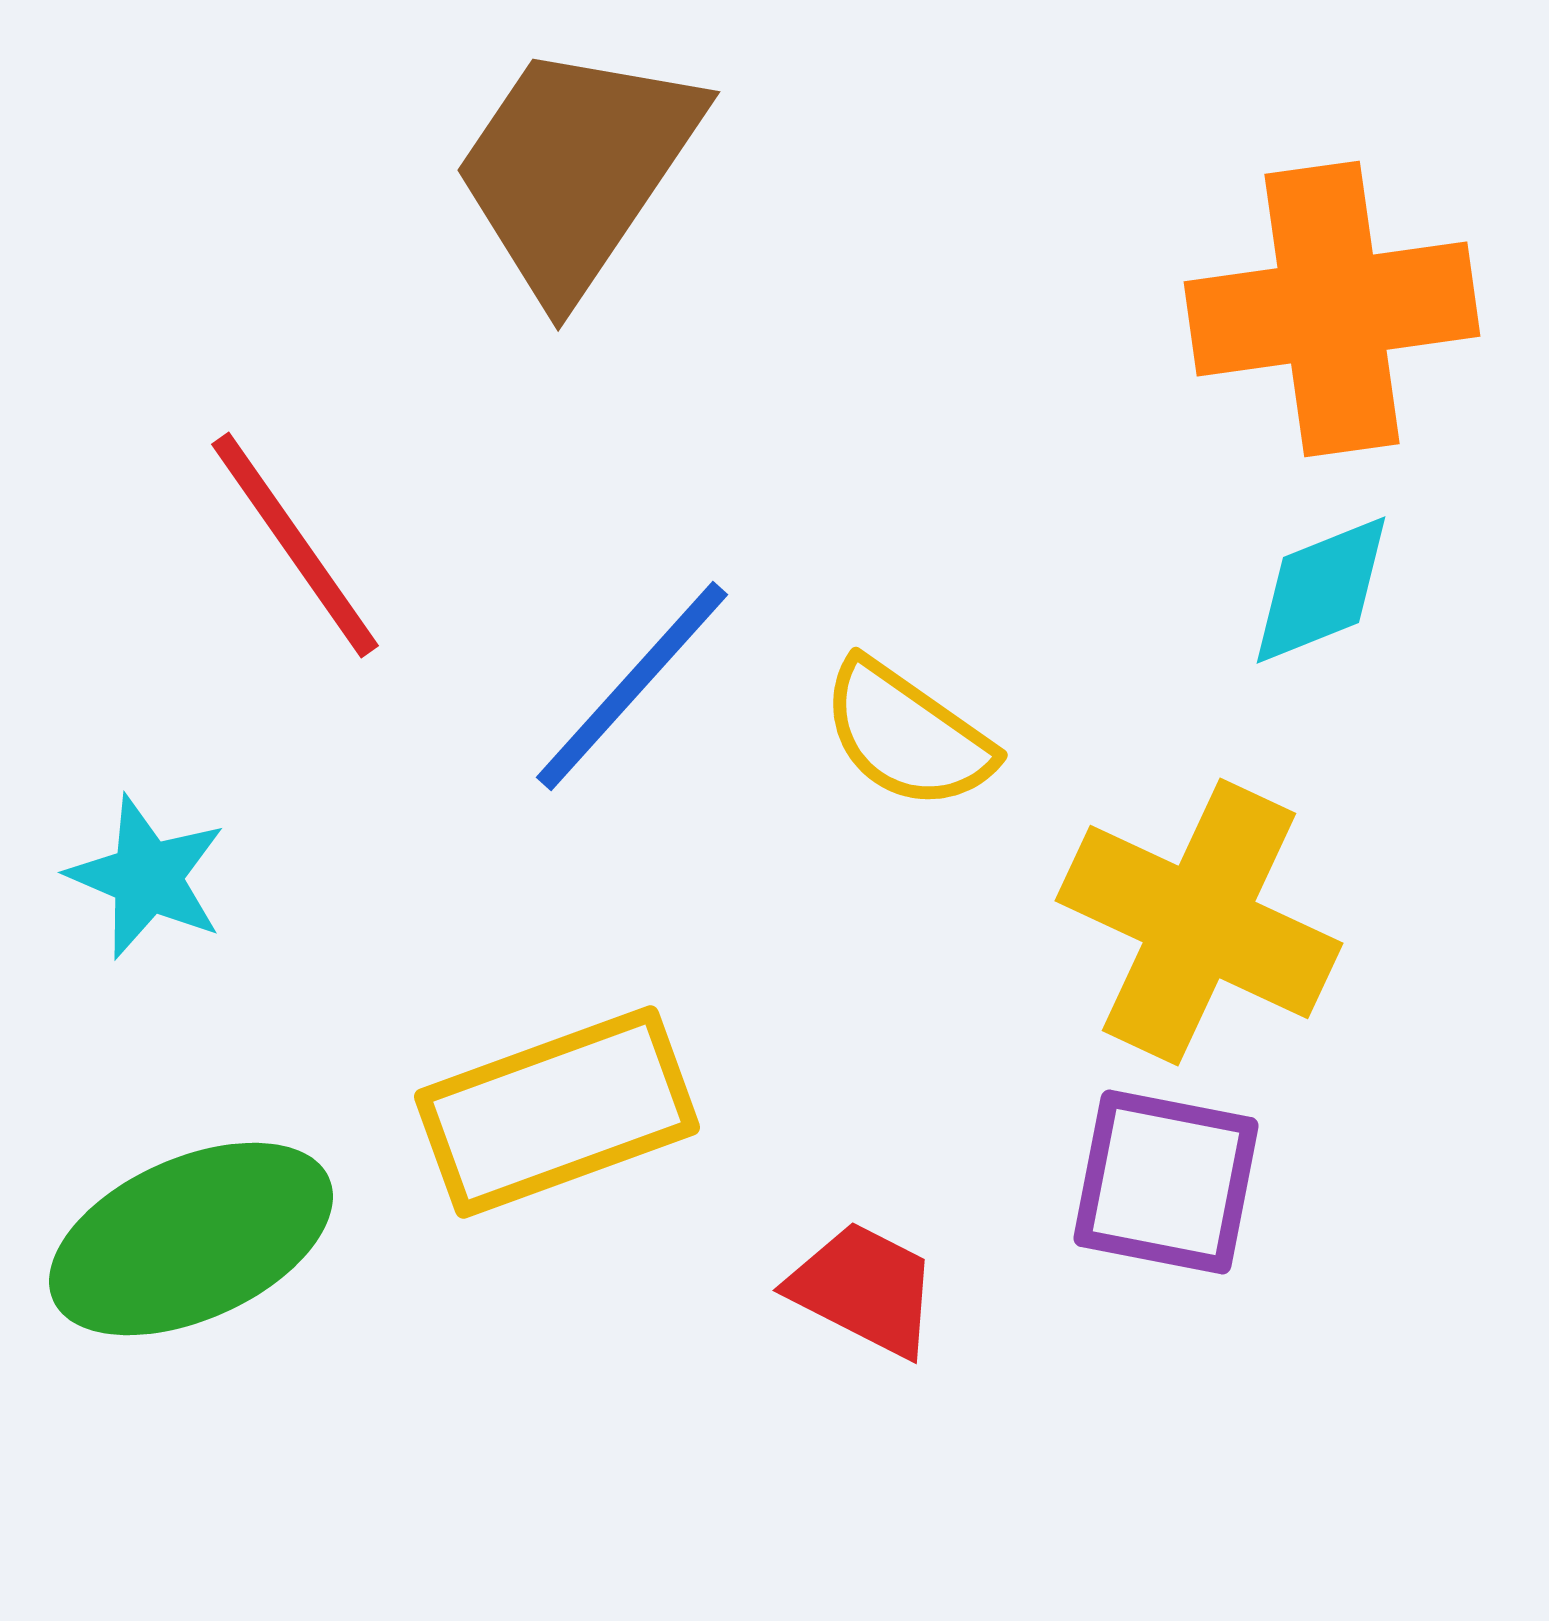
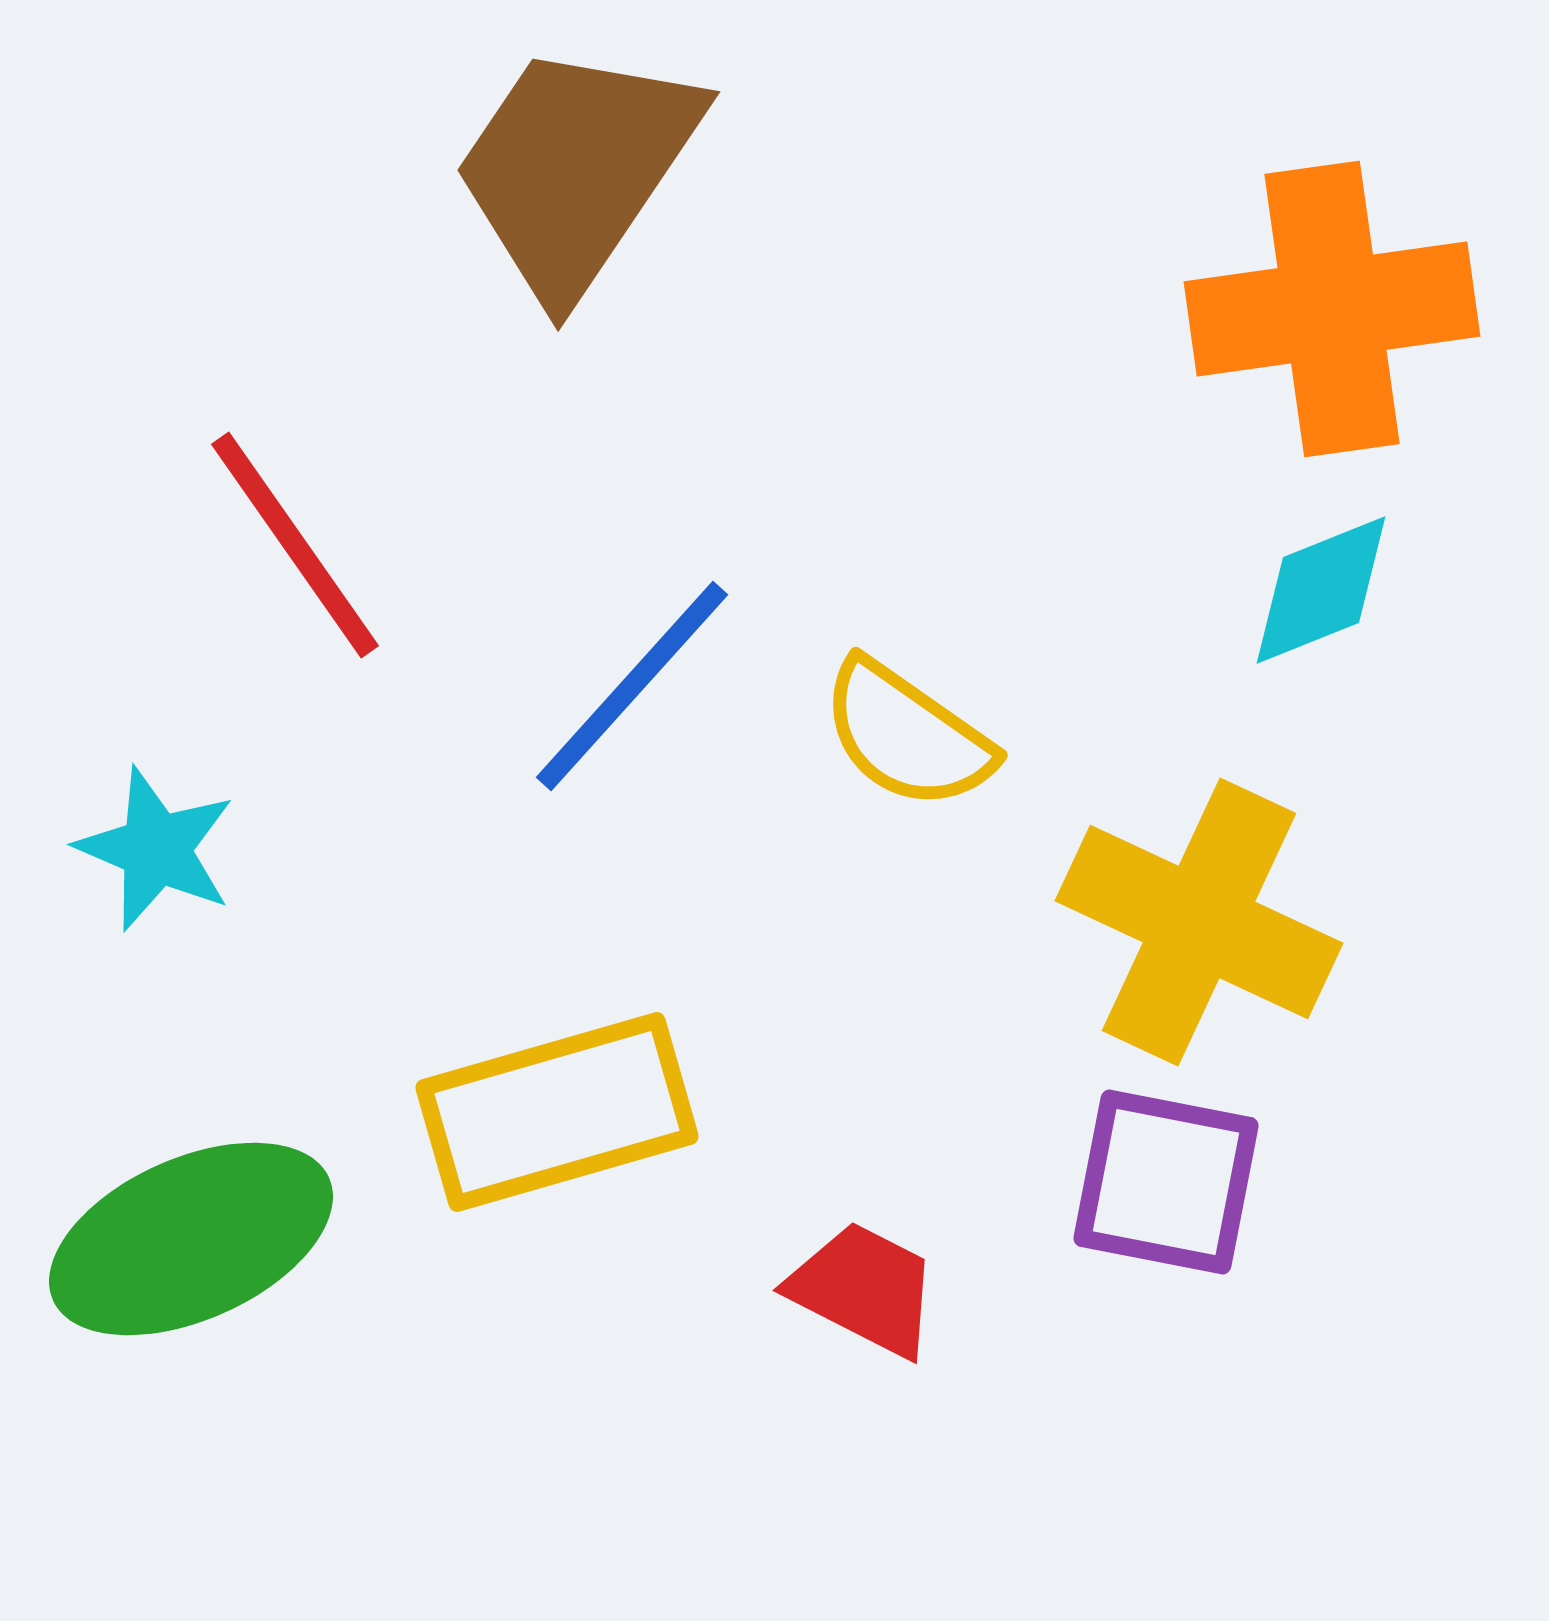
cyan star: moved 9 px right, 28 px up
yellow rectangle: rotated 4 degrees clockwise
